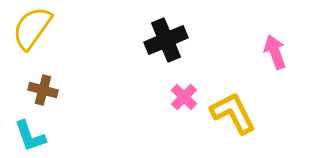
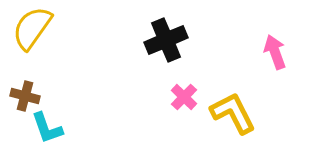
brown cross: moved 18 px left, 6 px down
cyan L-shape: moved 17 px right, 8 px up
